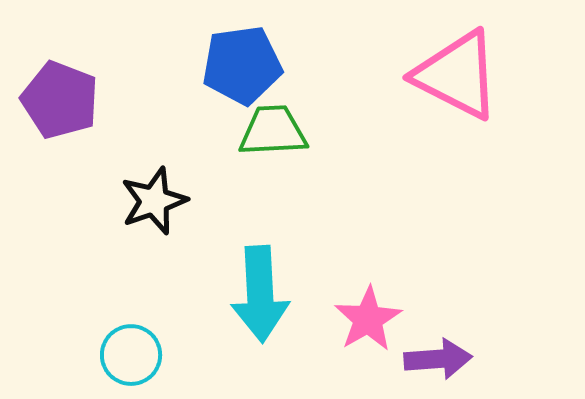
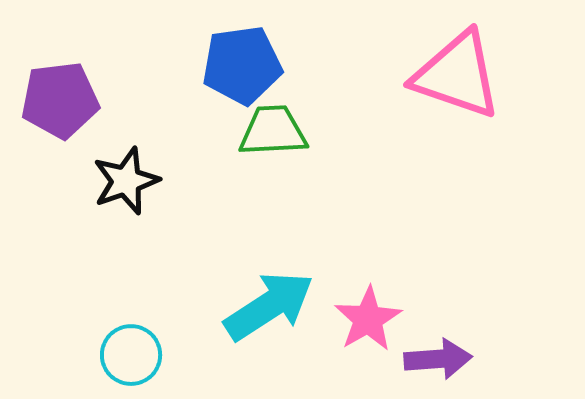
pink triangle: rotated 8 degrees counterclockwise
purple pentagon: rotated 28 degrees counterclockwise
black star: moved 28 px left, 20 px up
cyan arrow: moved 9 px right, 12 px down; rotated 120 degrees counterclockwise
